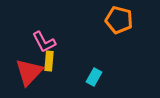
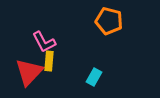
orange pentagon: moved 10 px left, 1 px down
